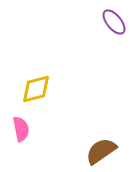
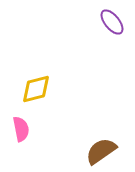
purple ellipse: moved 2 px left
